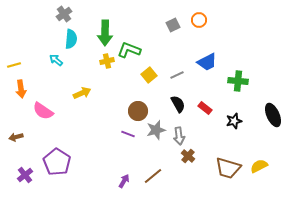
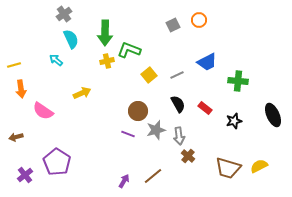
cyan semicircle: rotated 30 degrees counterclockwise
